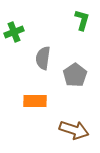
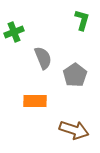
gray semicircle: rotated 150 degrees clockwise
